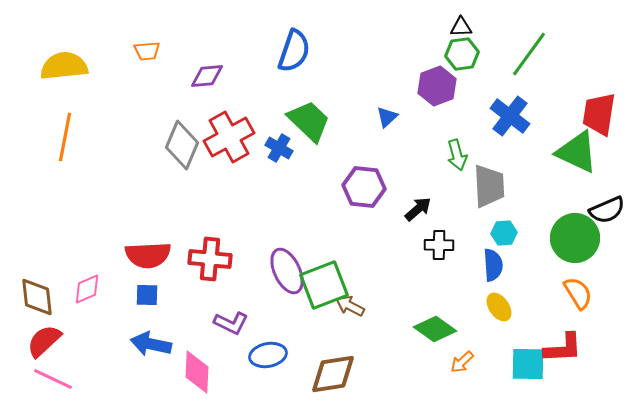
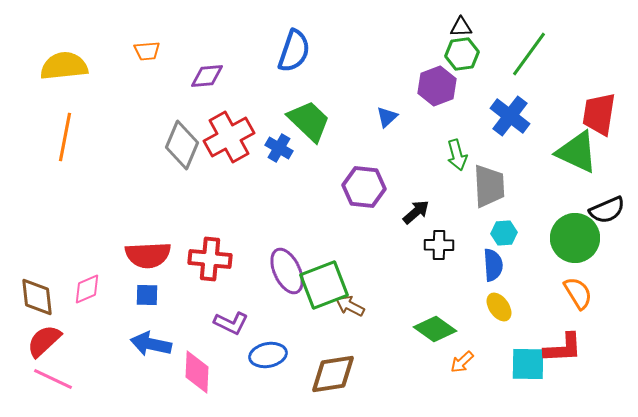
black arrow at (418, 209): moved 2 px left, 3 px down
